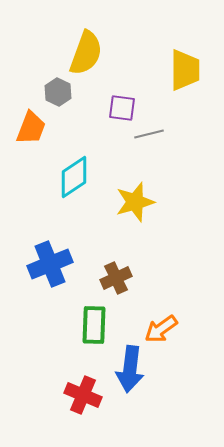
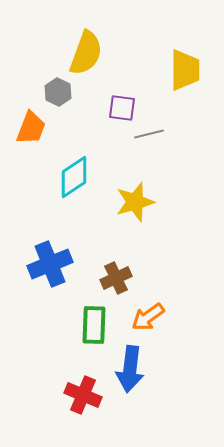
orange arrow: moved 13 px left, 12 px up
